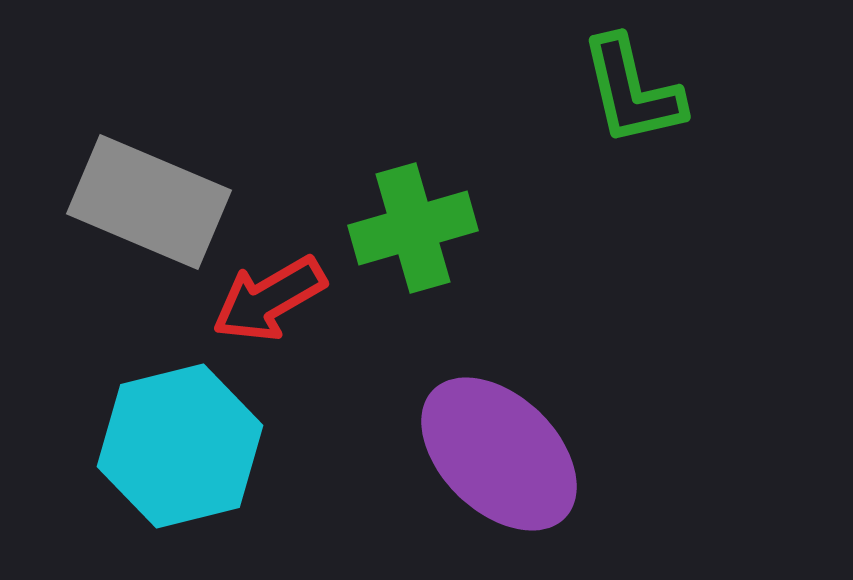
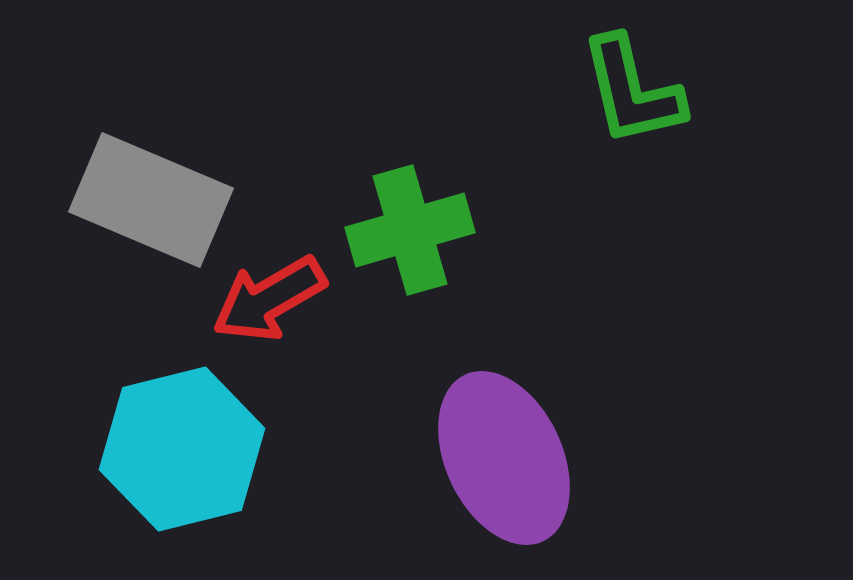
gray rectangle: moved 2 px right, 2 px up
green cross: moved 3 px left, 2 px down
cyan hexagon: moved 2 px right, 3 px down
purple ellipse: moved 5 px right, 4 px down; rotated 21 degrees clockwise
